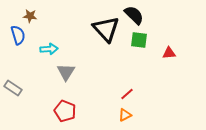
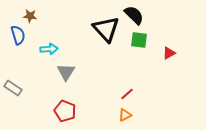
red triangle: rotated 24 degrees counterclockwise
